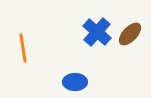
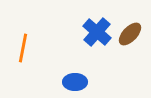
orange line: rotated 20 degrees clockwise
